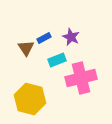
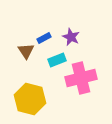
brown triangle: moved 3 px down
